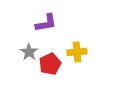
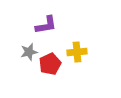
purple L-shape: moved 2 px down
gray star: rotated 24 degrees clockwise
